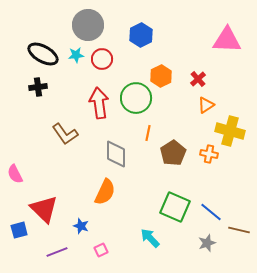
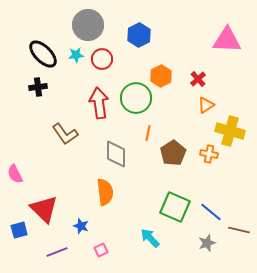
blue hexagon: moved 2 px left
black ellipse: rotated 16 degrees clockwise
orange semicircle: rotated 32 degrees counterclockwise
